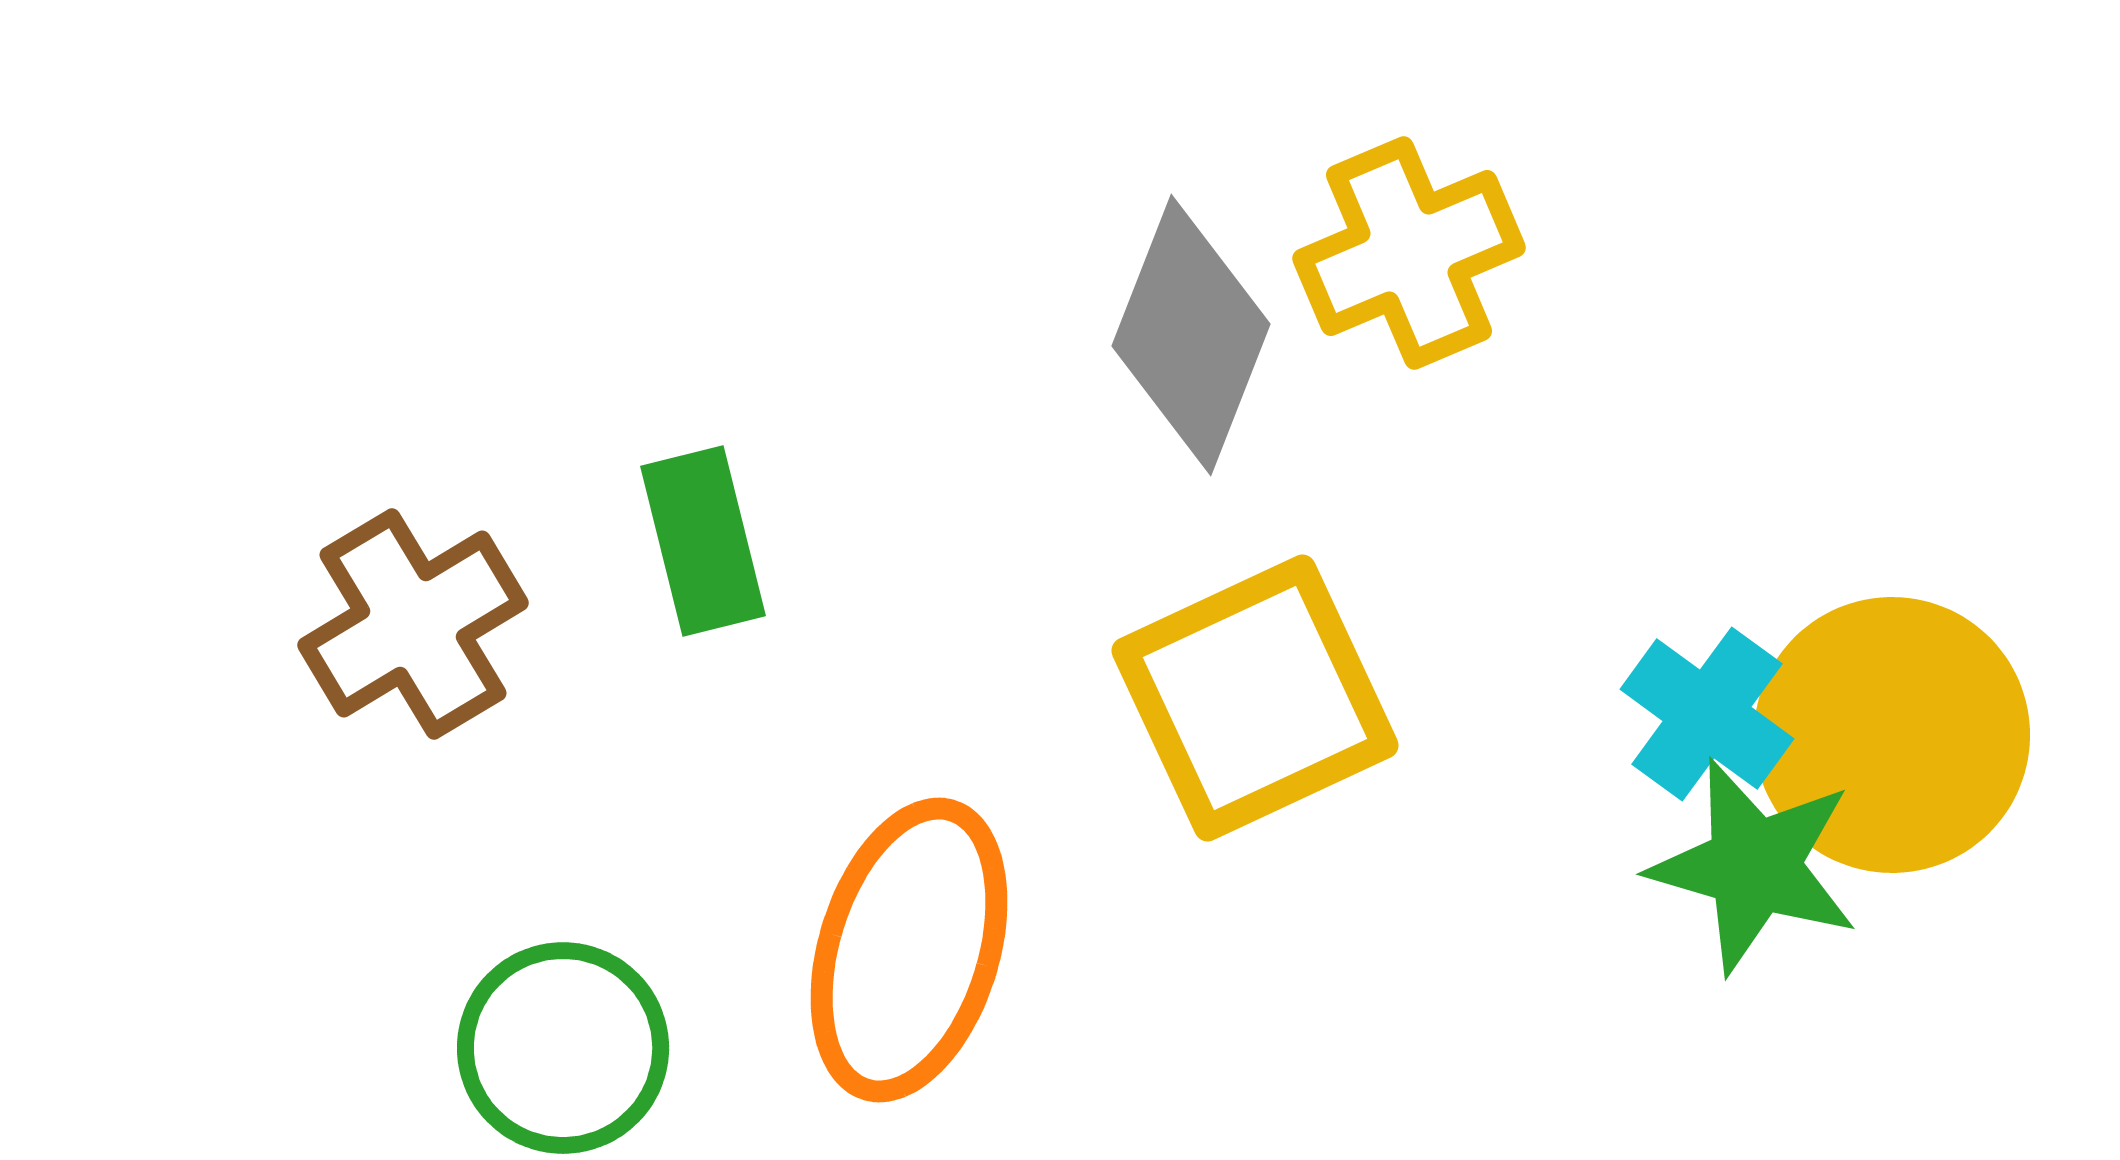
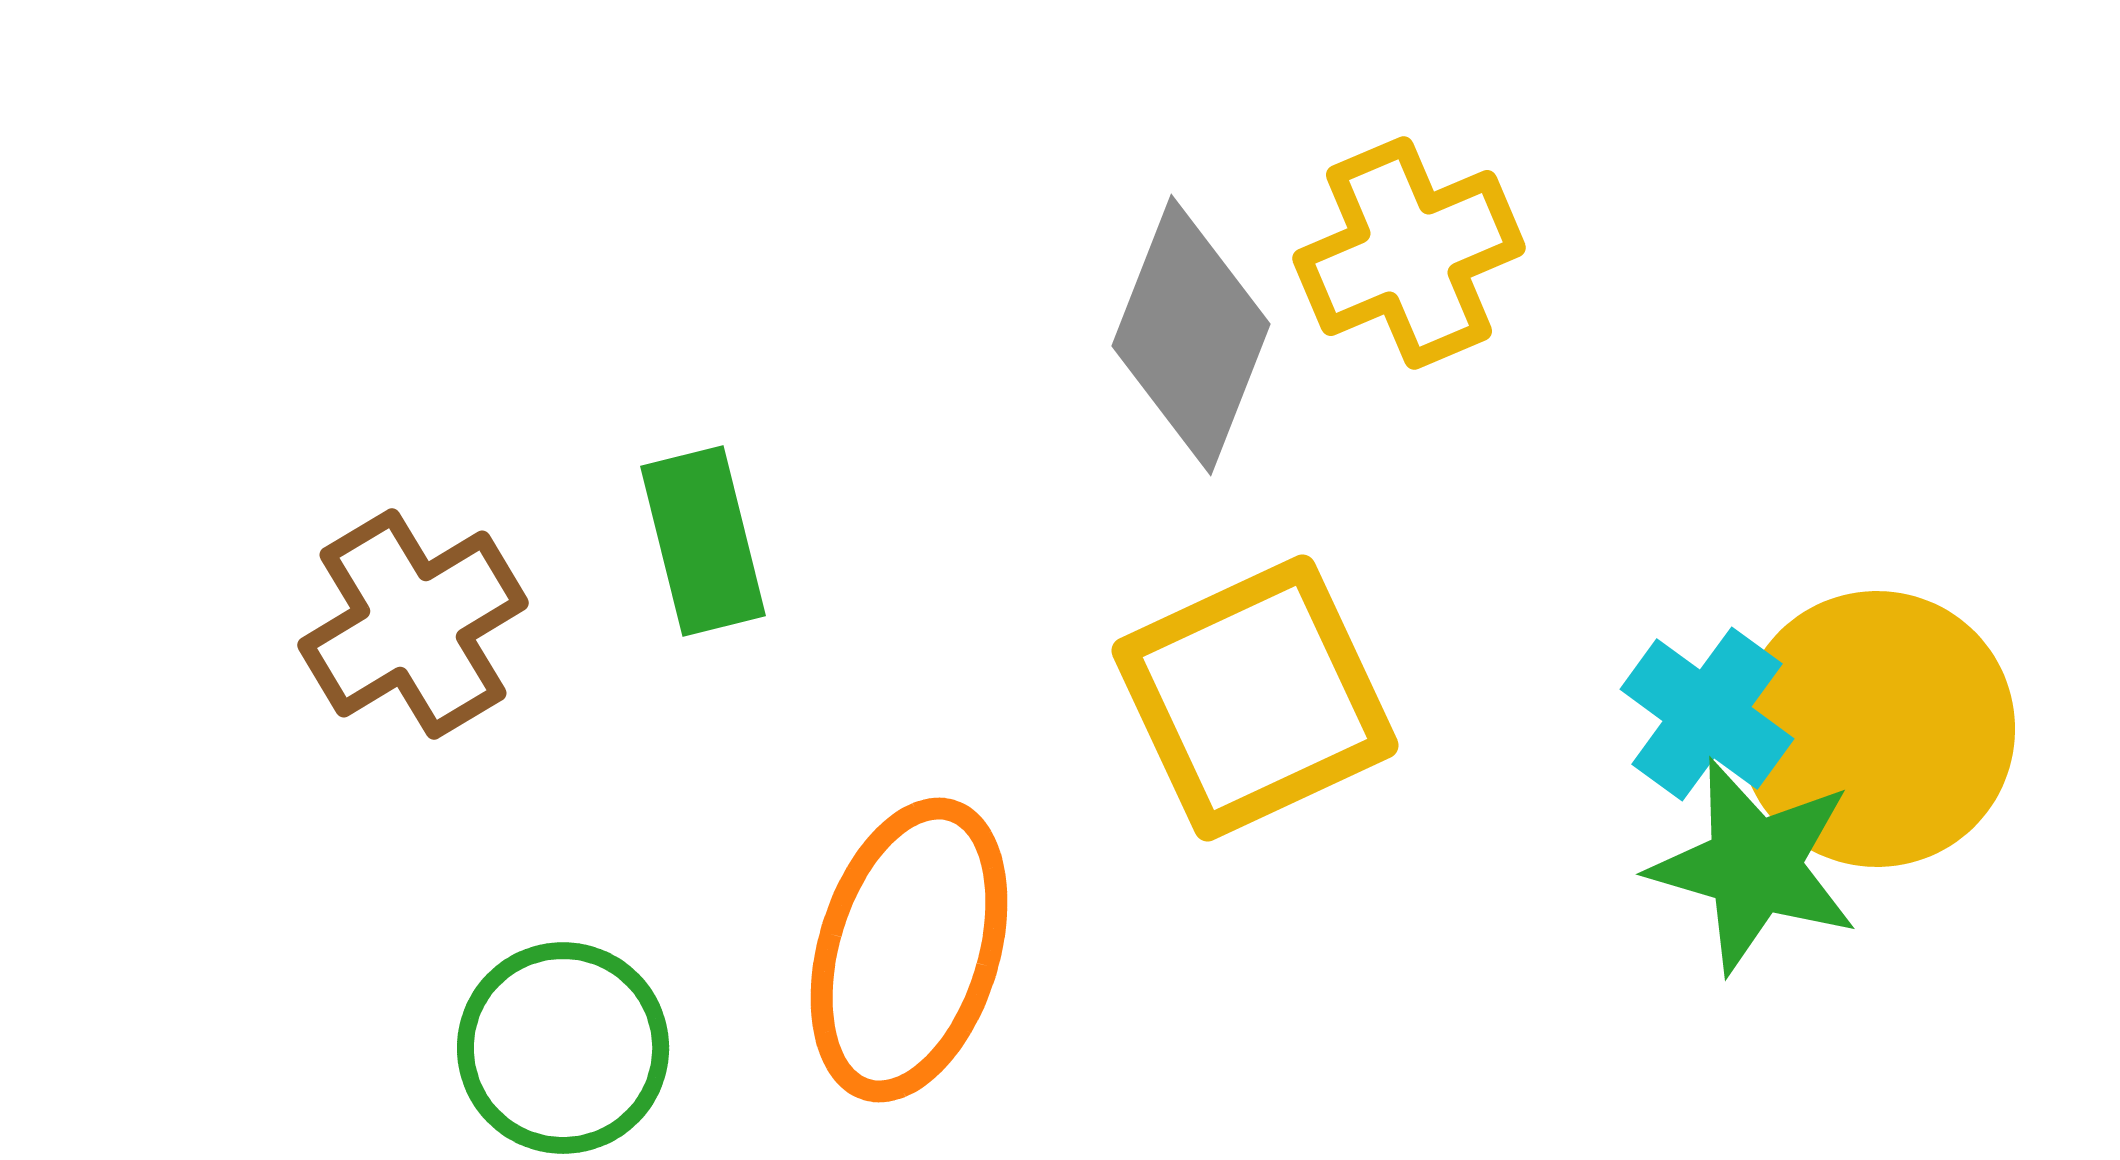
yellow circle: moved 15 px left, 6 px up
